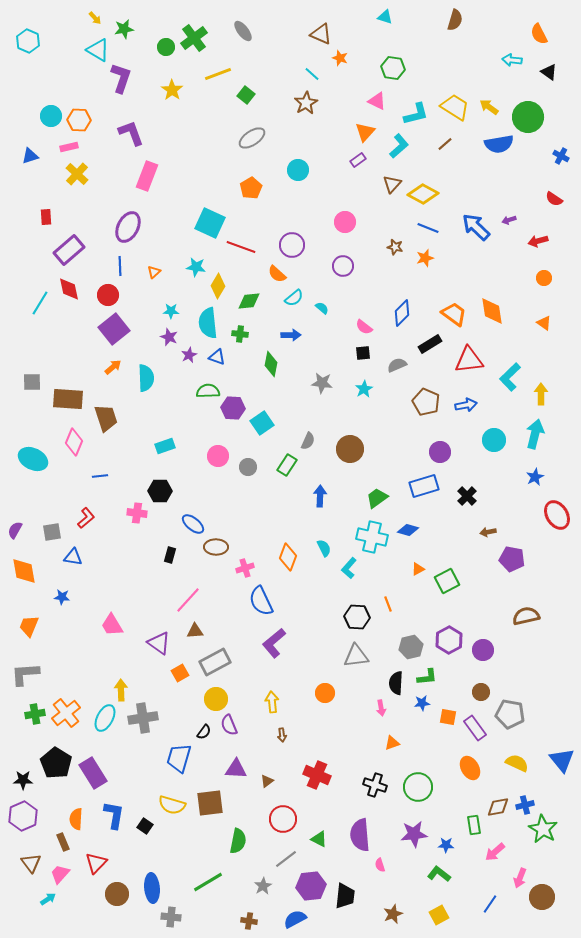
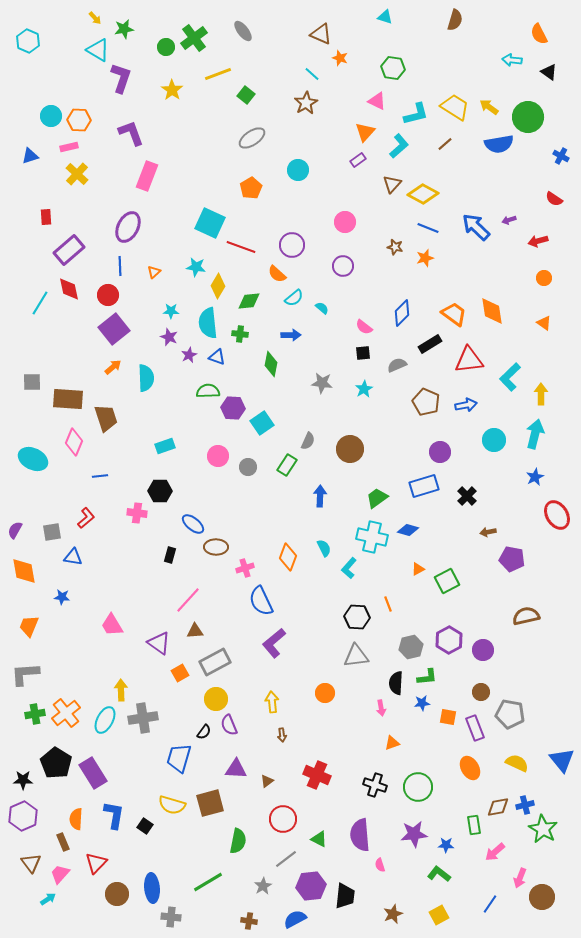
cyan ellipse at (105, 718): moved 2 px down
purple rectangle at (475, 728): rotated 15 degrees clockwise
brown square at (210, 803): rotated 8 degrees counterclockwise
